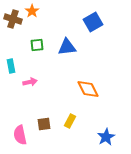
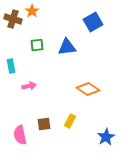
pink arrow: moved 1 px left, 4 px down
orange diamond: rotated 30 degrees counterclockwise
